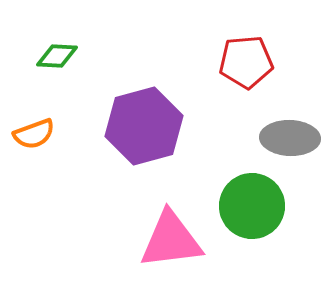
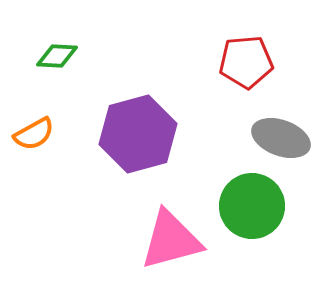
purple hexagon: moved 6 px left, 8 px down
orange semicircle: rotated 9 degrees counterclockwise
gray ellipse: moved 9 px left; rotated 18 degrees clockwise
pink triangle: rotated 8 degrees counterclockwise
